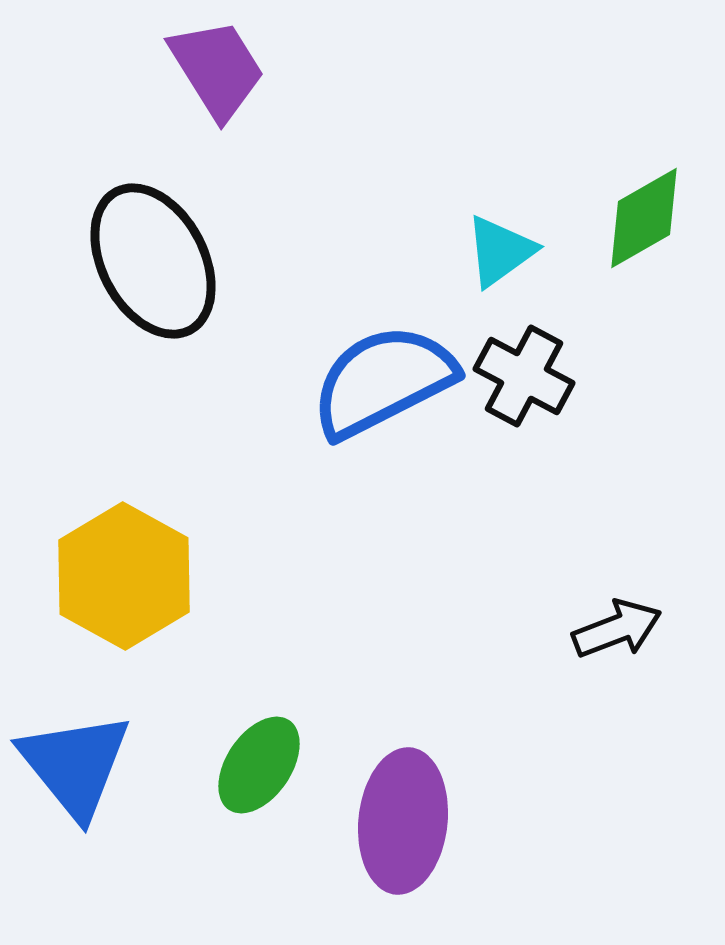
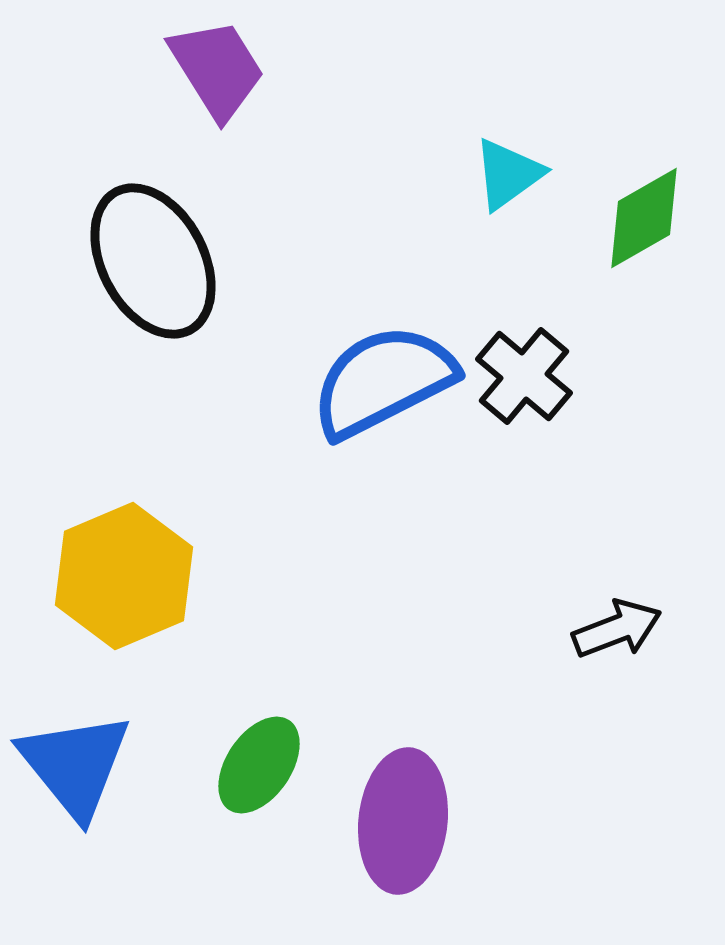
cyan triangle: moved 8 px right, 77 px up
black cross: rotated 12 degrees clockwise
yellow hexagon: rotated 8 degrees clockwise
